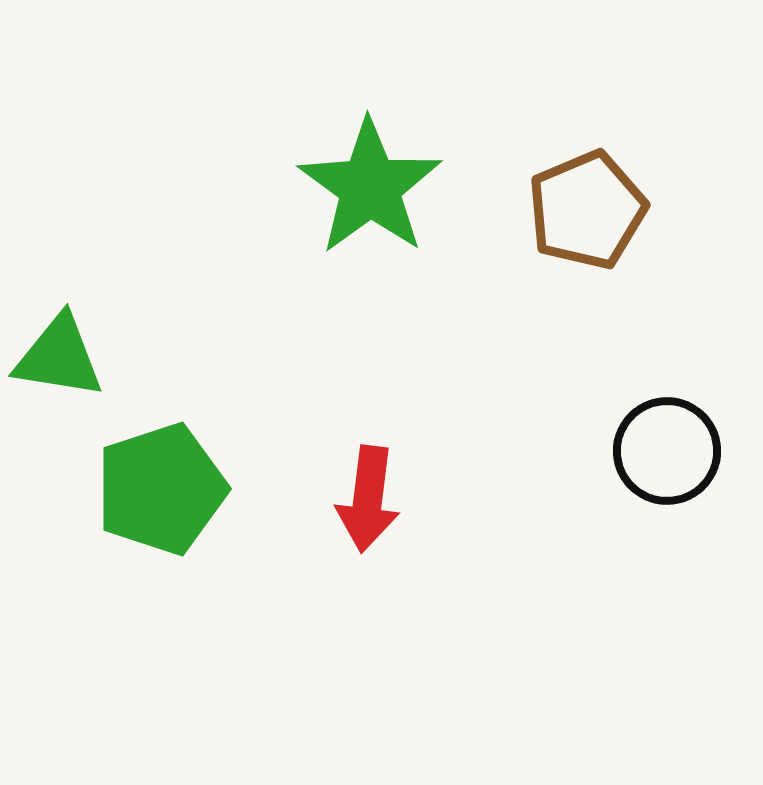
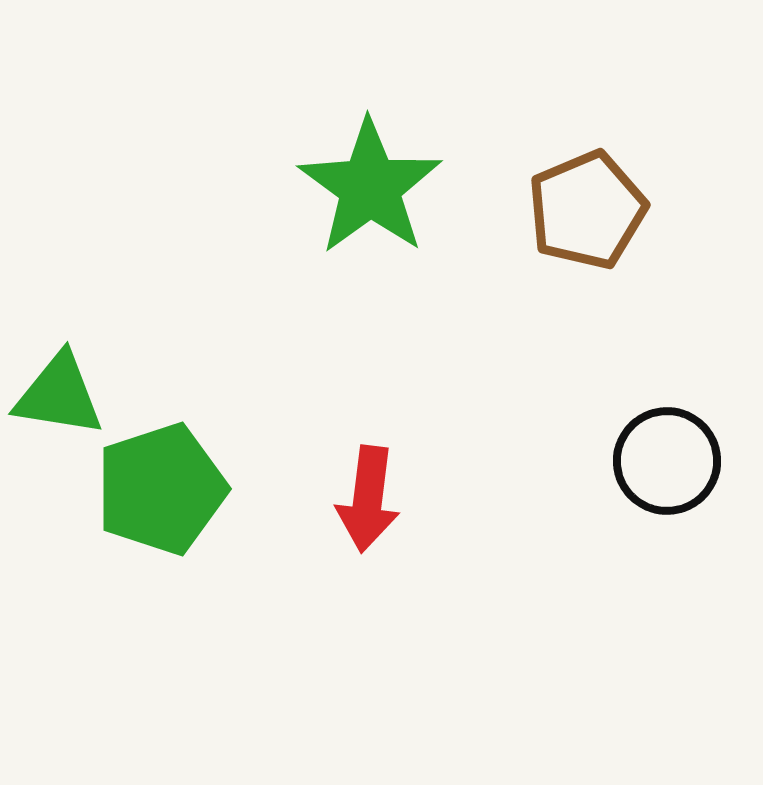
green triangle: moved 38 px down
black circle: moved 10 px down
